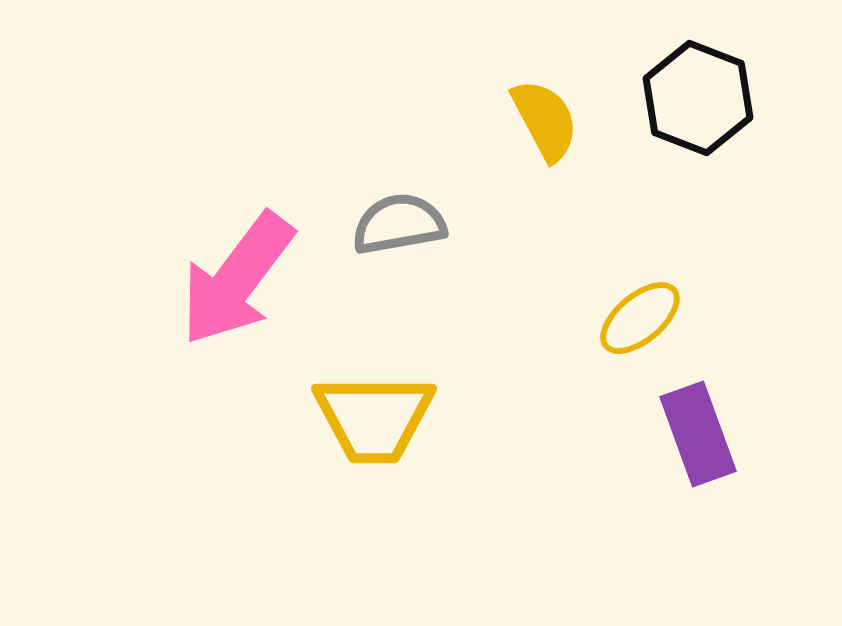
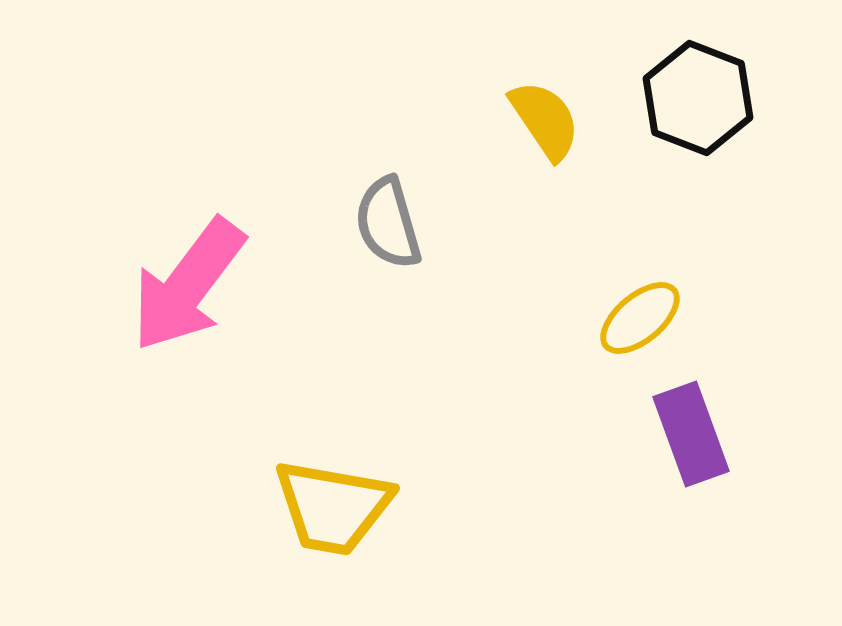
yellow semicircle: rotated 6 degrees counterclockwise
gray semicircle: moved 11 px left, 1 px up; rotated 96 degrees counterclockwise
pink arrow: moved 49 px left, 6 px down
yellow trapezoid: moved 41 px left, 89 px down; rotated 10 degrees clockwise
purple rectangle: moved 7 px left
